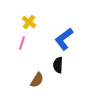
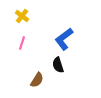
yellow cross: moved 7 px left, 6 px up
black semicircle: rotated 21 degrees counterclockwise
